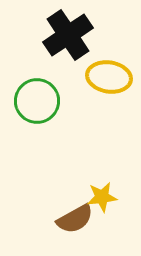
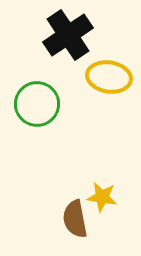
green circle: moved 3 px down
yellow star: rotated 16 degrees clockwise
brown semicircle: rotated 108 degrees clockwise
